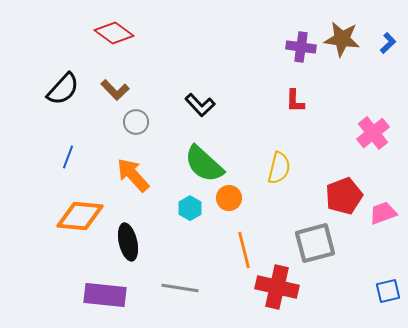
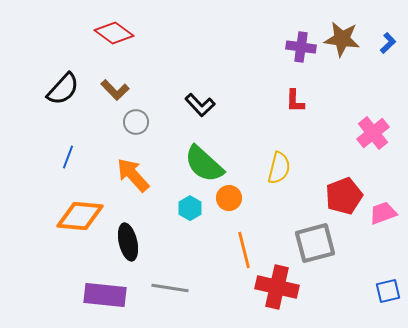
gray line: moved 10 px left
